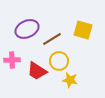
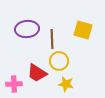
purple ellipse: rotated 20 degrees clockwise
brown line: rotated 60 degrees counterclockwise
pink cross: moved 2 px right, 24 px down
red trapezoid: moved 2 px down
yellow star: moved 4 px left, 4 px down
